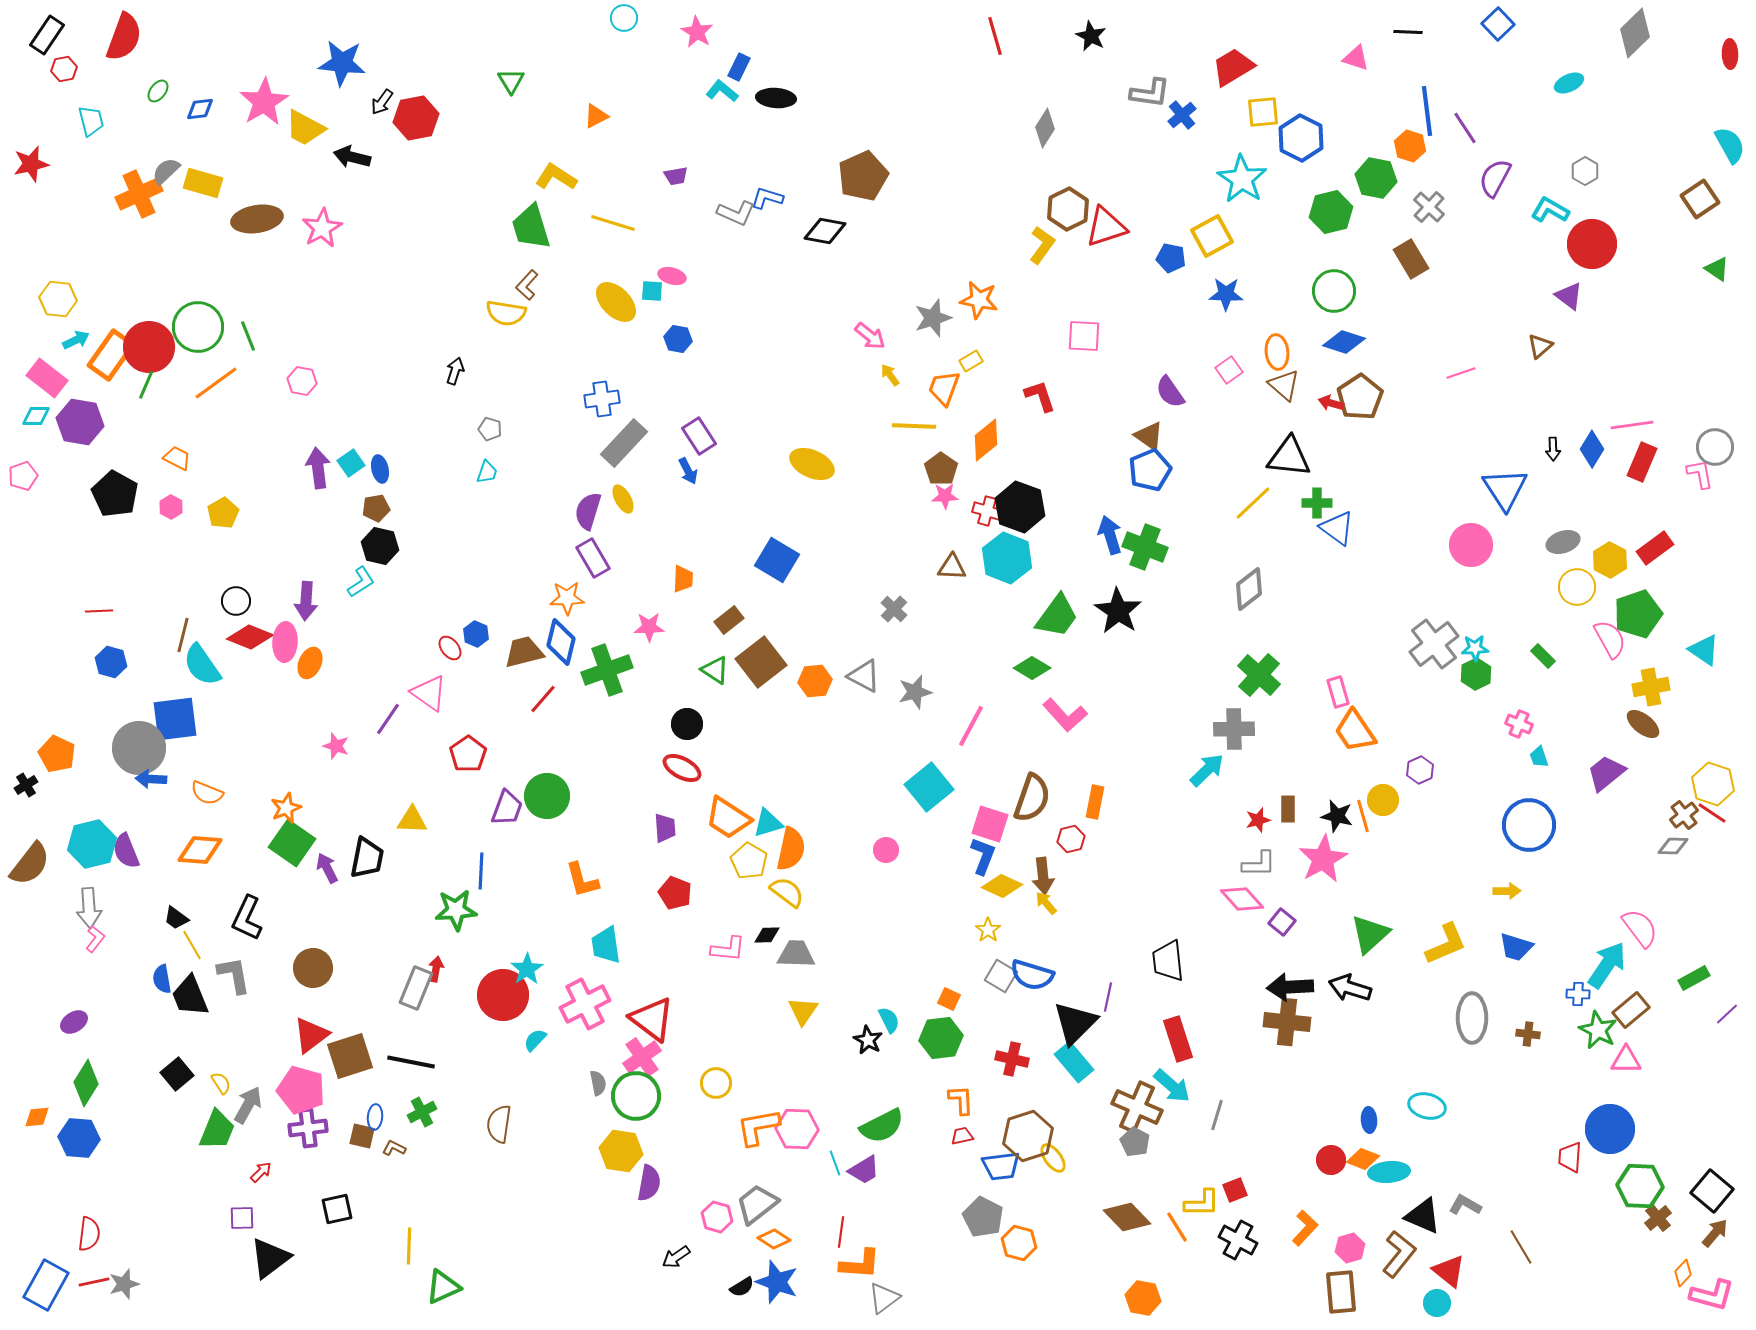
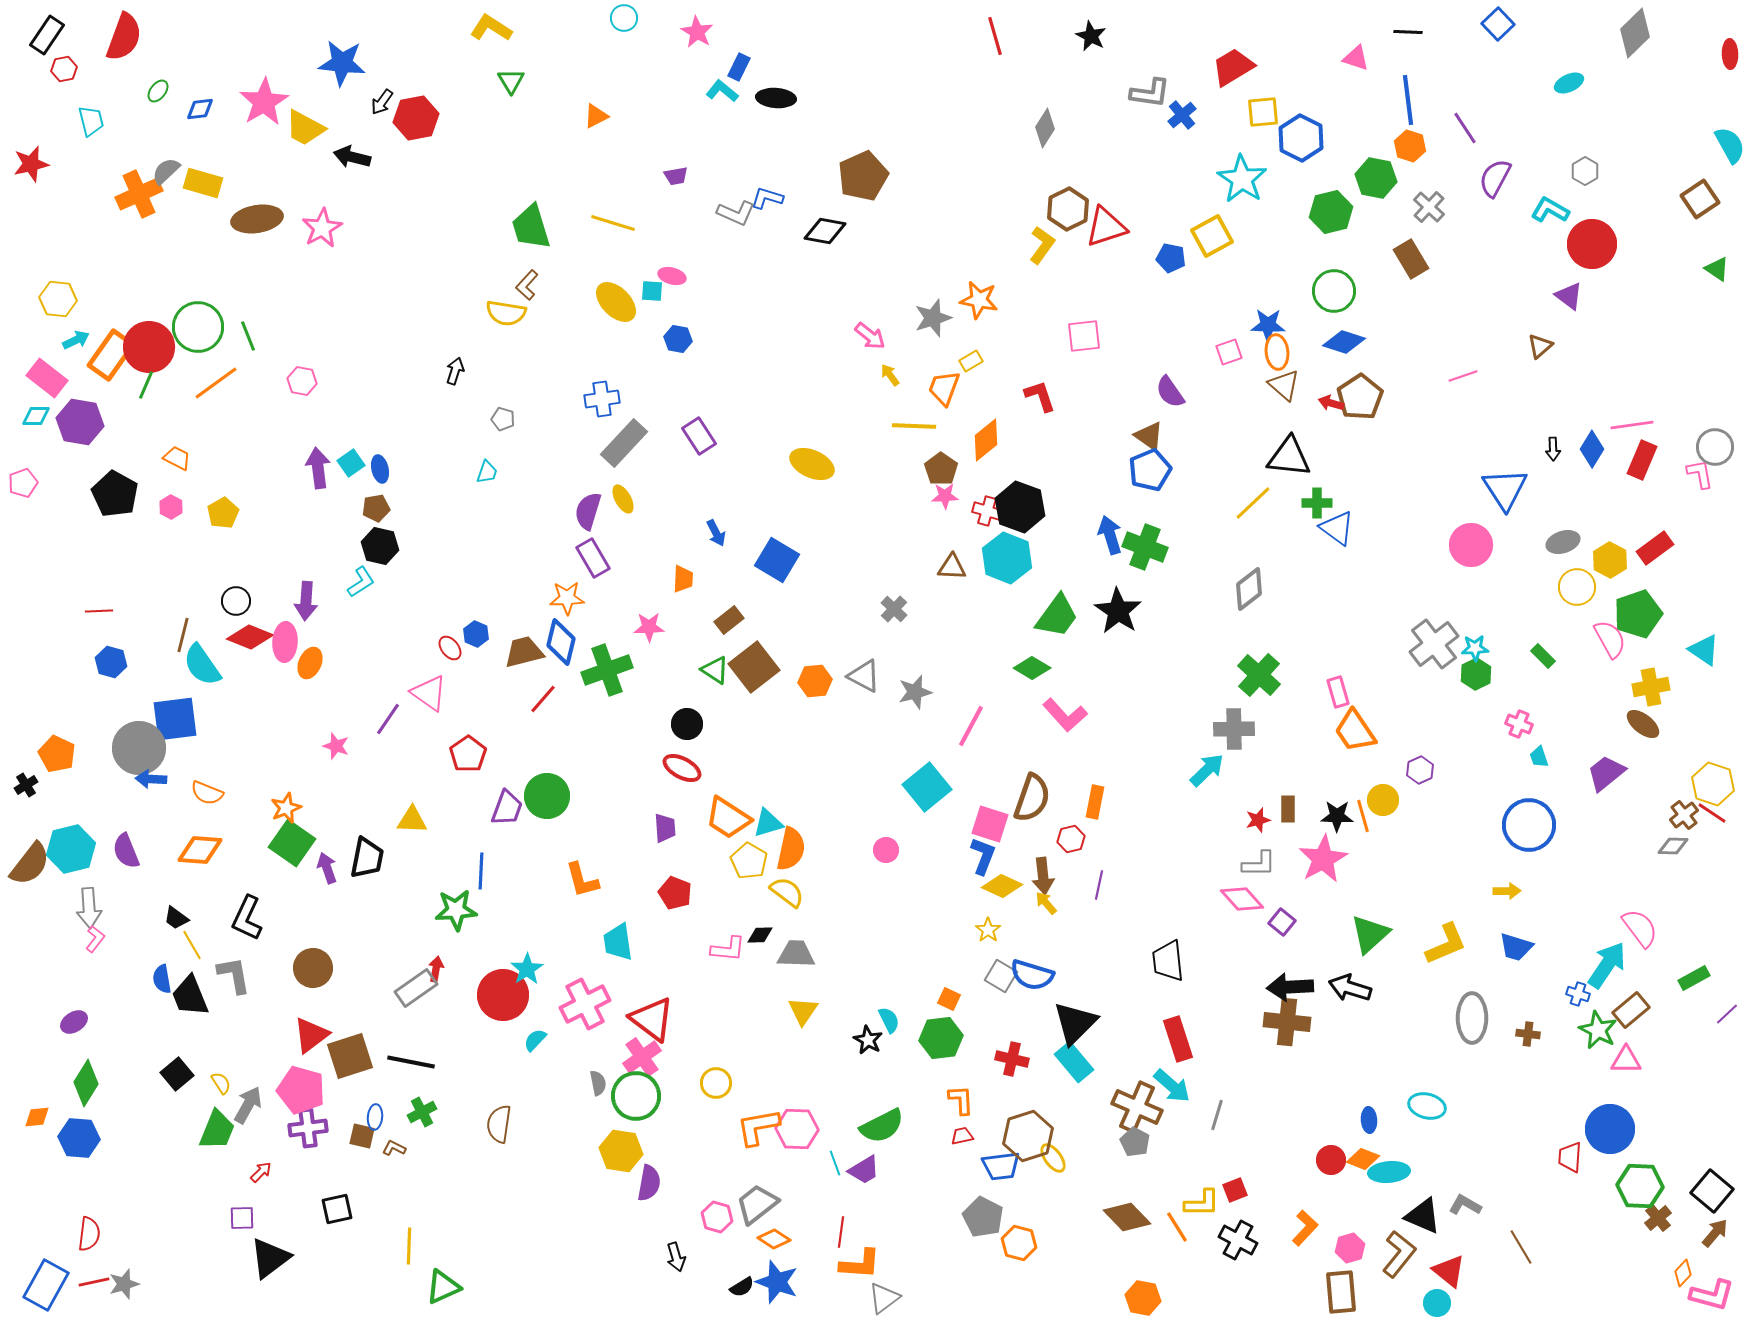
blue line at (1427, 111): moved 19 px left, 11 px up
yellow L-shape at (556, 177): moved 65 px left, 149 px up
blue star at (1226, 294): moved 42 px right, 31 px down
pink square at (1084, 336): rotated 9 degrees counterclockwise
pink square at (1229, 370): moved 18 px up; rotated 16 degrees clockwise
pink line at (1461, 373): moved 2 px right, 3 px down
gray pentagon at (490, 429): moved 13 px right, 10 px up
red rectangle at (1642, 462): moved 2 px up
blue arrow at (688, 471): moved 28 px right, 62 px down
pink pentagon at (23, 476): moved 7 px down
brown square at (761, 662): moved 7 px left, 5 px down
cyan square at (929, 787): moved 2 px left
black star at (1337, 816): rotated 12 degrees counterclockwise
cyan hexagon at (92, 844): moved 21 px left, 5 px down
purple arrow at (327, 868): rotated 8 degrees clockwise
black diamond at (767, 935): moved 7 px left
cyan trapezoid at (606, 945): moved 12 px right, 3 px up
gray rectangle at (416, 988): rotated 33 degrees clockwise
blue cross at (1578, 994): rotated 15 degrees clockwise
purple line at (1108, 997): moved 9 px left, 112 px up
black arrow at (676, 1257): rotated 72 degrees counterclockwise
